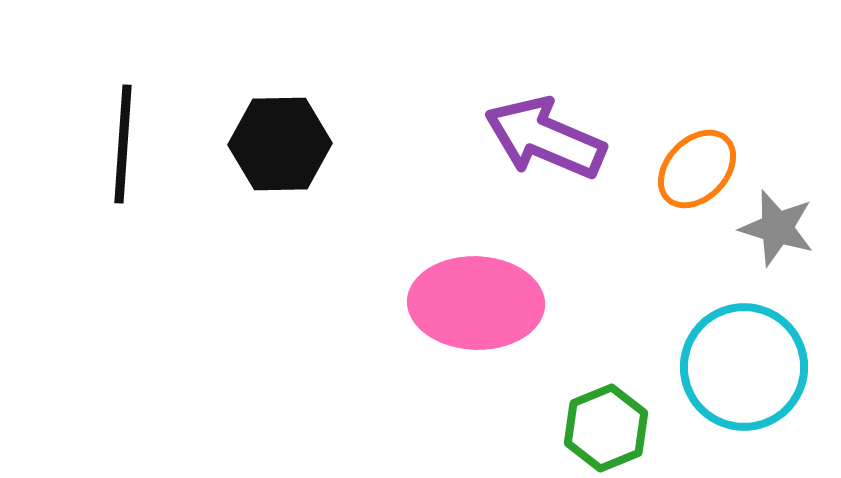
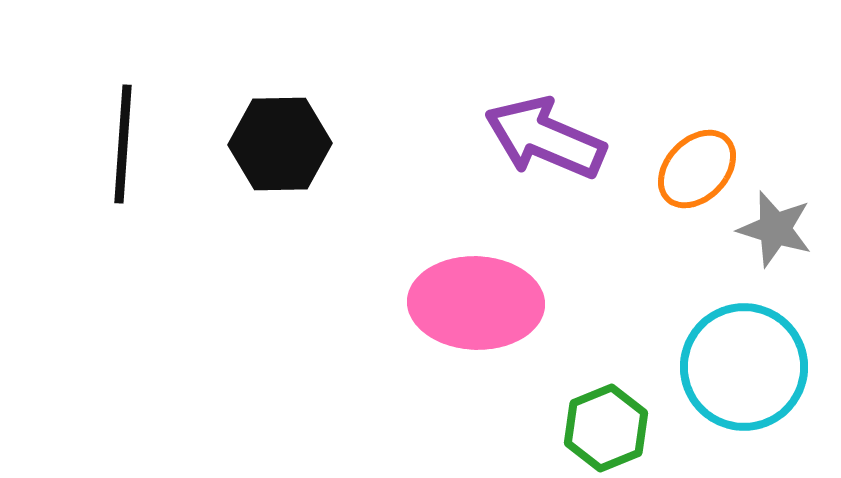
gray star: moved 2 px left, 1 px down
